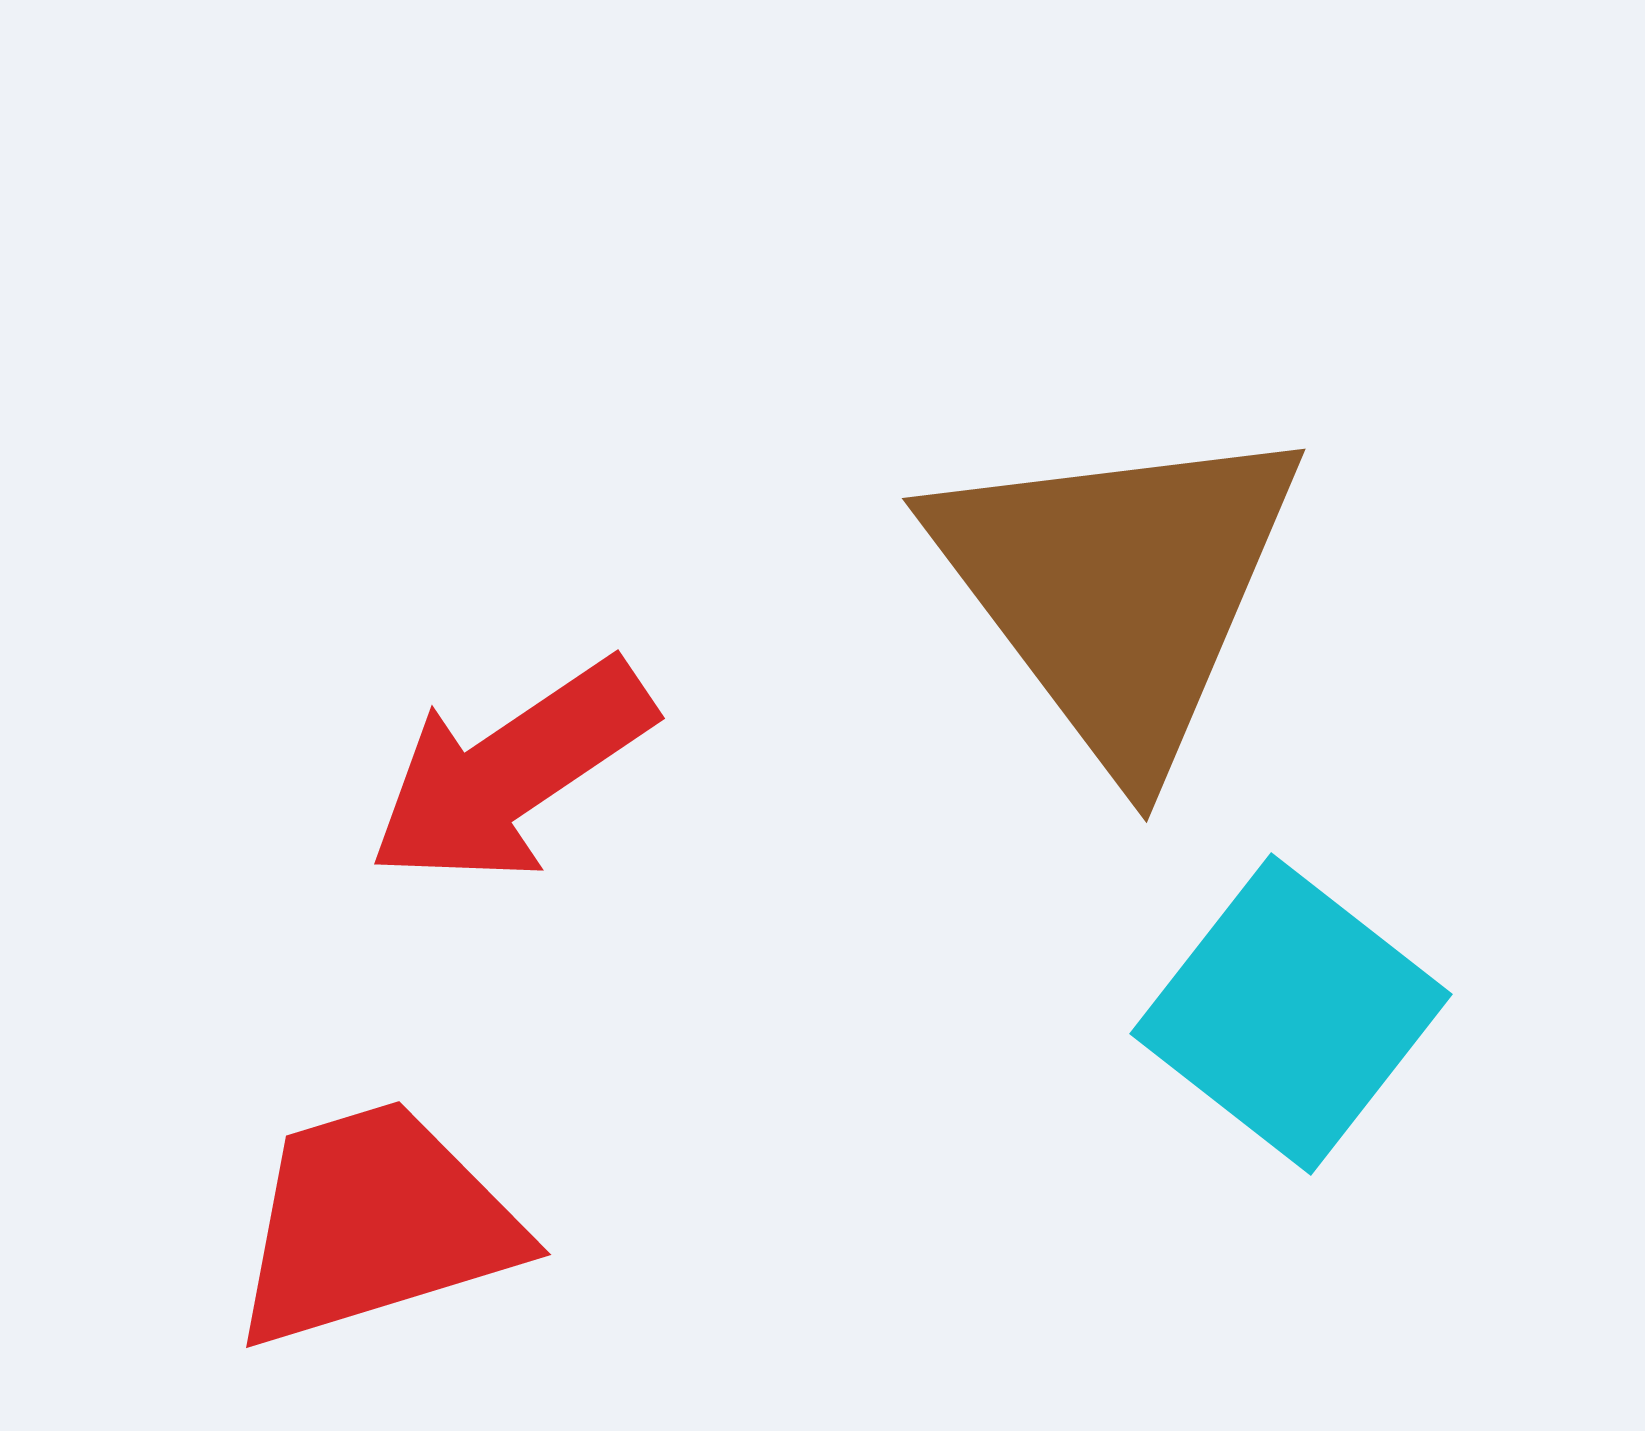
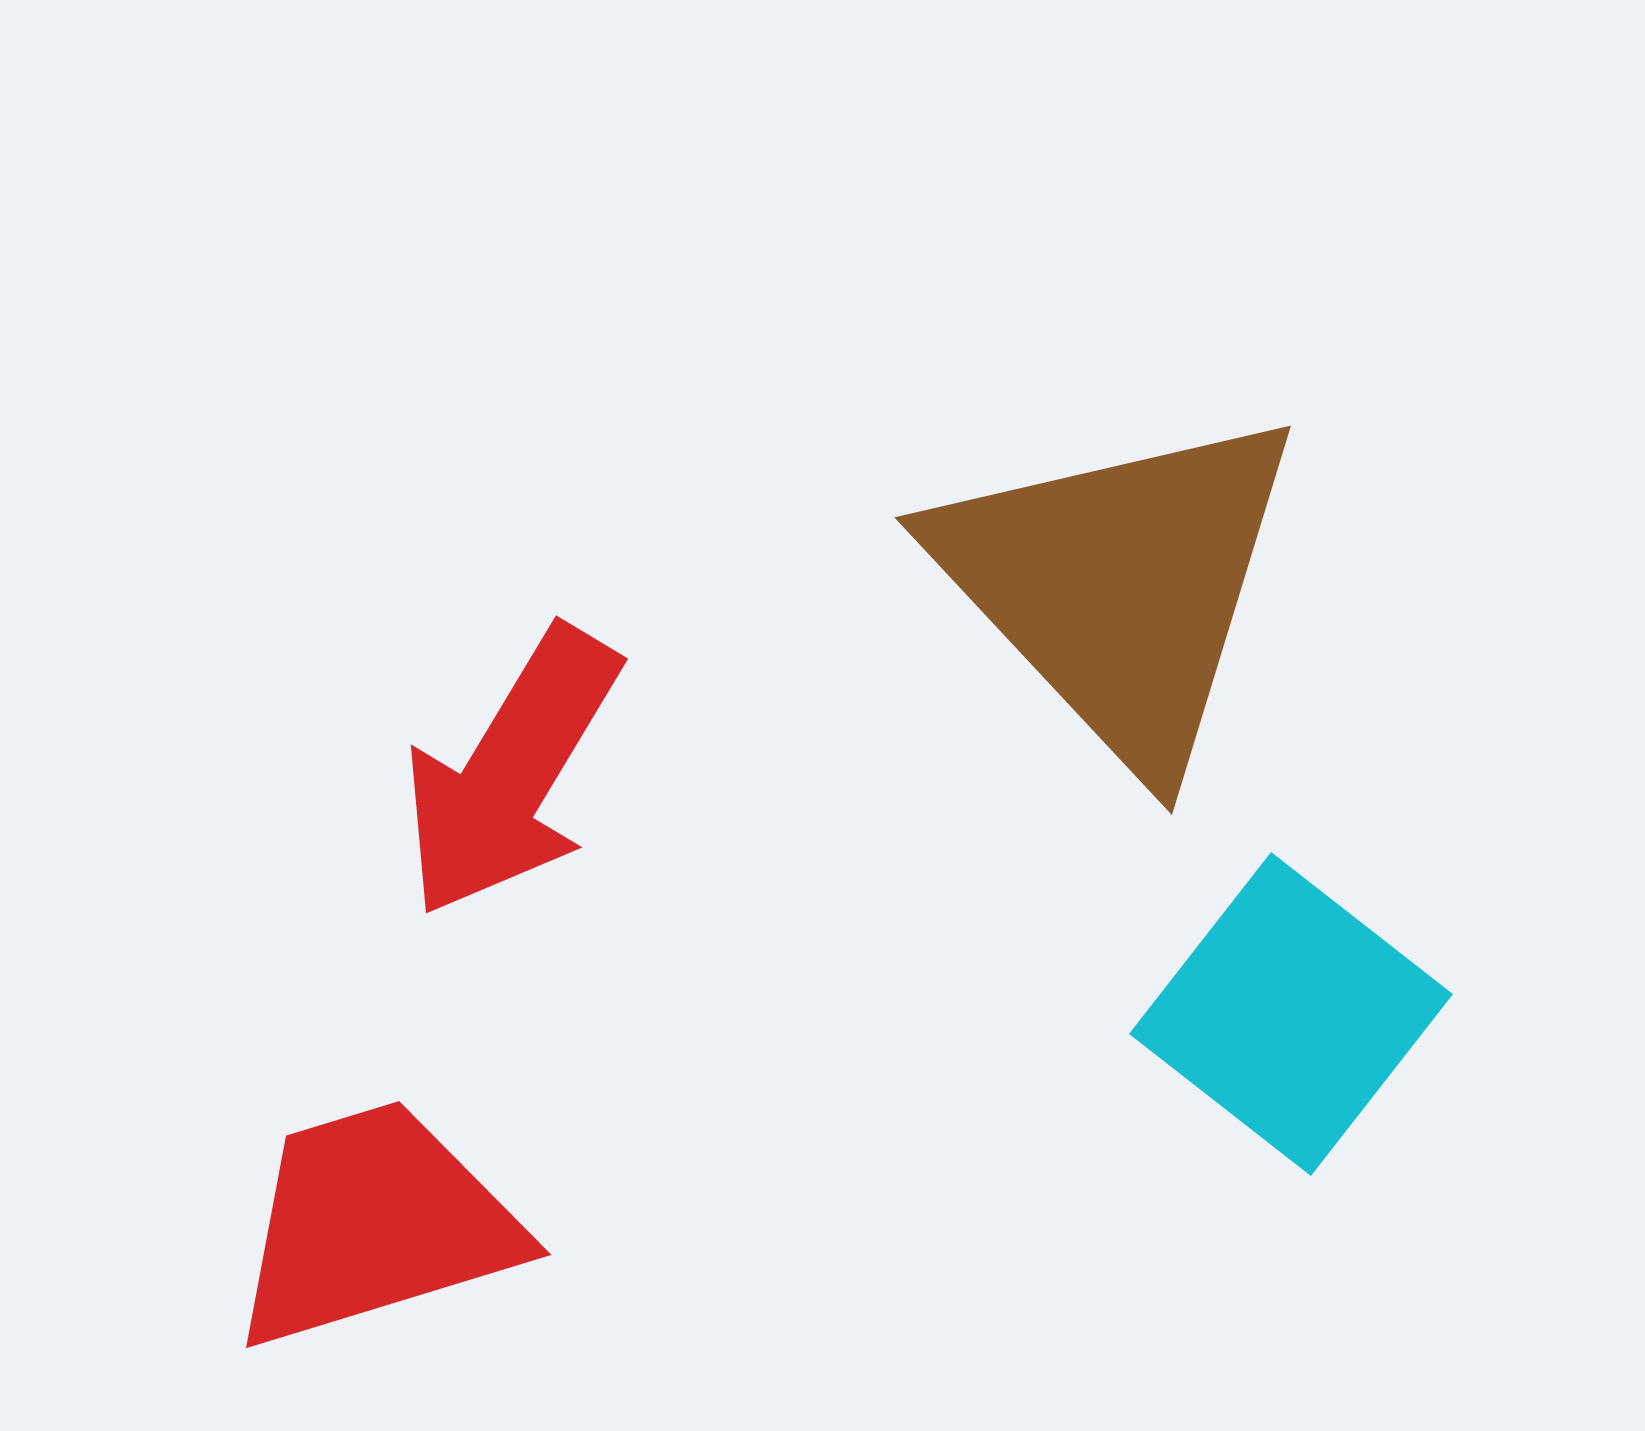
brown triangle: moved 1 px right, 4 px up; rotated 6 degrees counterclockwise
red arrow: rotated 25 degrees counterclockwise
